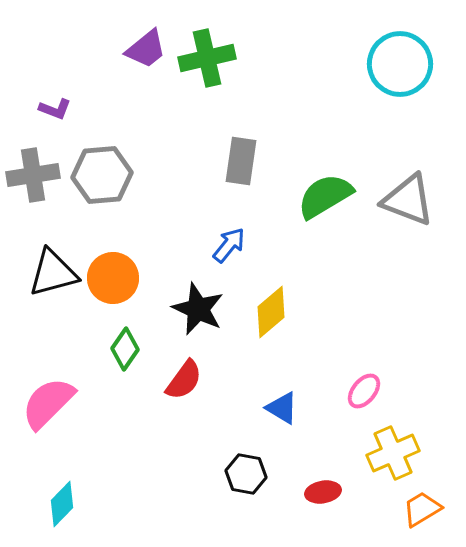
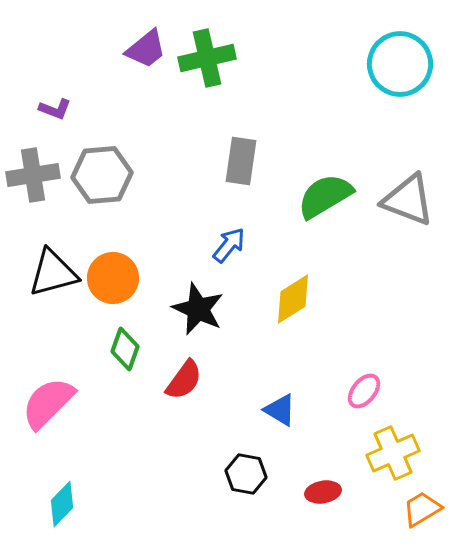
yellow diamond: moved 22 px right, 13 px up; rotated 8 degrees clockwise
green diamond: rotated 15 degrees counterclockwise
blue triangle: moved 2 px left, 2 px down
